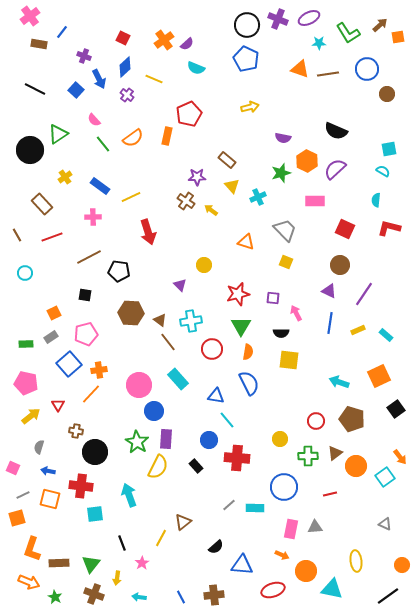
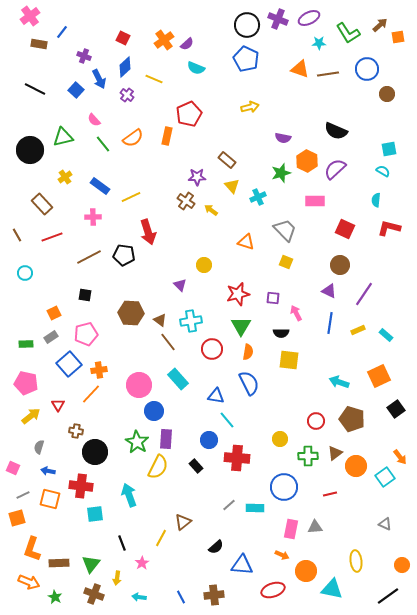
green triangle at (58, 134): moved 5 px right, 3 px down; rotated 20 degrees clockwise
black pentagon at (119, 271): moved 5 px right, 16 px up
